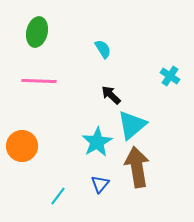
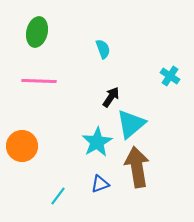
cyan semicircle: rotated 12 degrees clockwise
black arrow: moved 2 px down; rotated 80 degrees clockwise
cyan triangle: moved 1 px left, 1 px up
blue triangle: rotated 30 degrees clockwise
